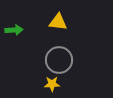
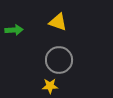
yellow triangle: rotated 12 degrees clockwise
yellow star: moved 2 px left, 2 px down
